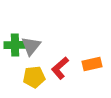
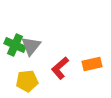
green cross: rotated 25 degrees clockwise
yellow pentagon: moved 7 px left, 4 px down
